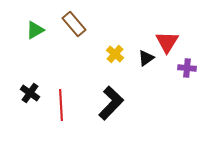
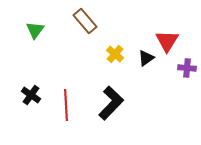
brown rectangle: moved 11 px right, 3 px up
green triangle: rotated 24 degrees counterclockwise
red triangle: moved 1 px up
black cross: moved 1 px right, 2 px down
red line: moved 5 px right
